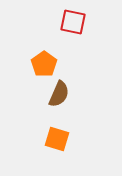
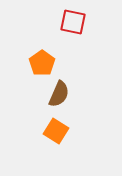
orange pentagon: moved 2 px left, 1 px up
orange square: moved 1 px left, 8 px up; rotated 15 degrees clockwise
